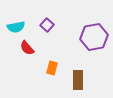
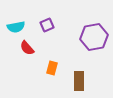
purple square: rotated 24 degrees clockwise
brown rectangle: moved 1 px right, 1 px down
